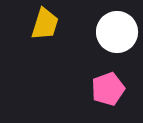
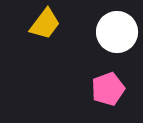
yellow trapezoid: rotated 20 degrees clockwise
